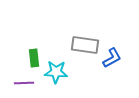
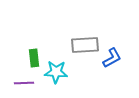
gray rectangle: rotated 12 degrees counterclockwise
